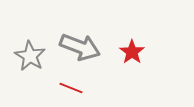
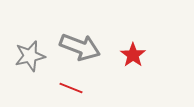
red star: moved 1 px right, 3 px down
gray star: rotated 28 degrees clockwise
